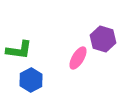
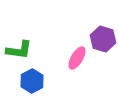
pink ellipse: moved 1 px left
blue hexagon: moved 1 px right, 1 px down
